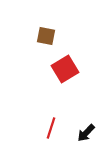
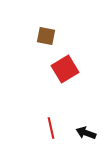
red line: rotated 30 degrees counterclockwise
black arrow: rotated 66 degrees clockwise
